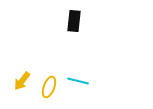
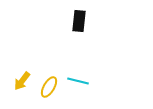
black rectangle: moved 5 px right
yellow ellipse: rotated 10 degrees clockwise
